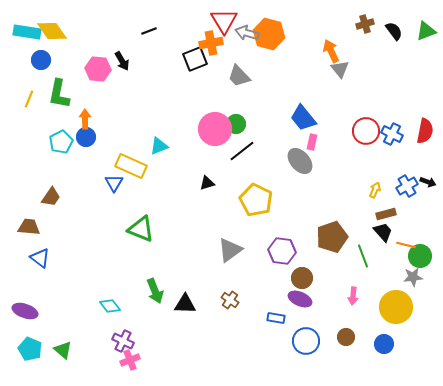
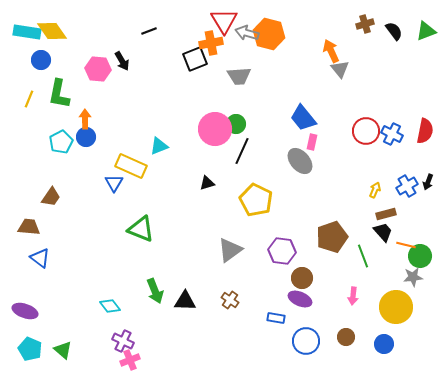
gray trapezoid at (239, 76): rotated 50 degrees counterclockwise
black line at (242, 151): rotated 28 degrees counterclockwise
black arrow at (428, 182): rotated 91 degrees clockwise
black triangle at (185, 304): moved 3 px up
